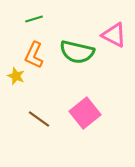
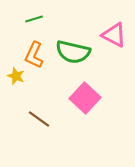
green semicircle: moved 4 px left
pink square: moved 15 px up; rotated 8 degrees counterclockwise
